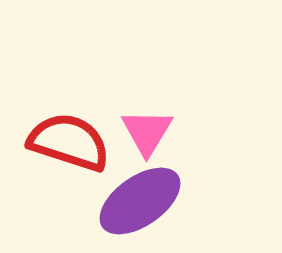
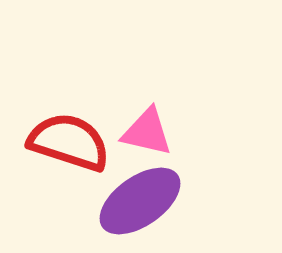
pink triangle: rotated 48 degrees counterclockwise
